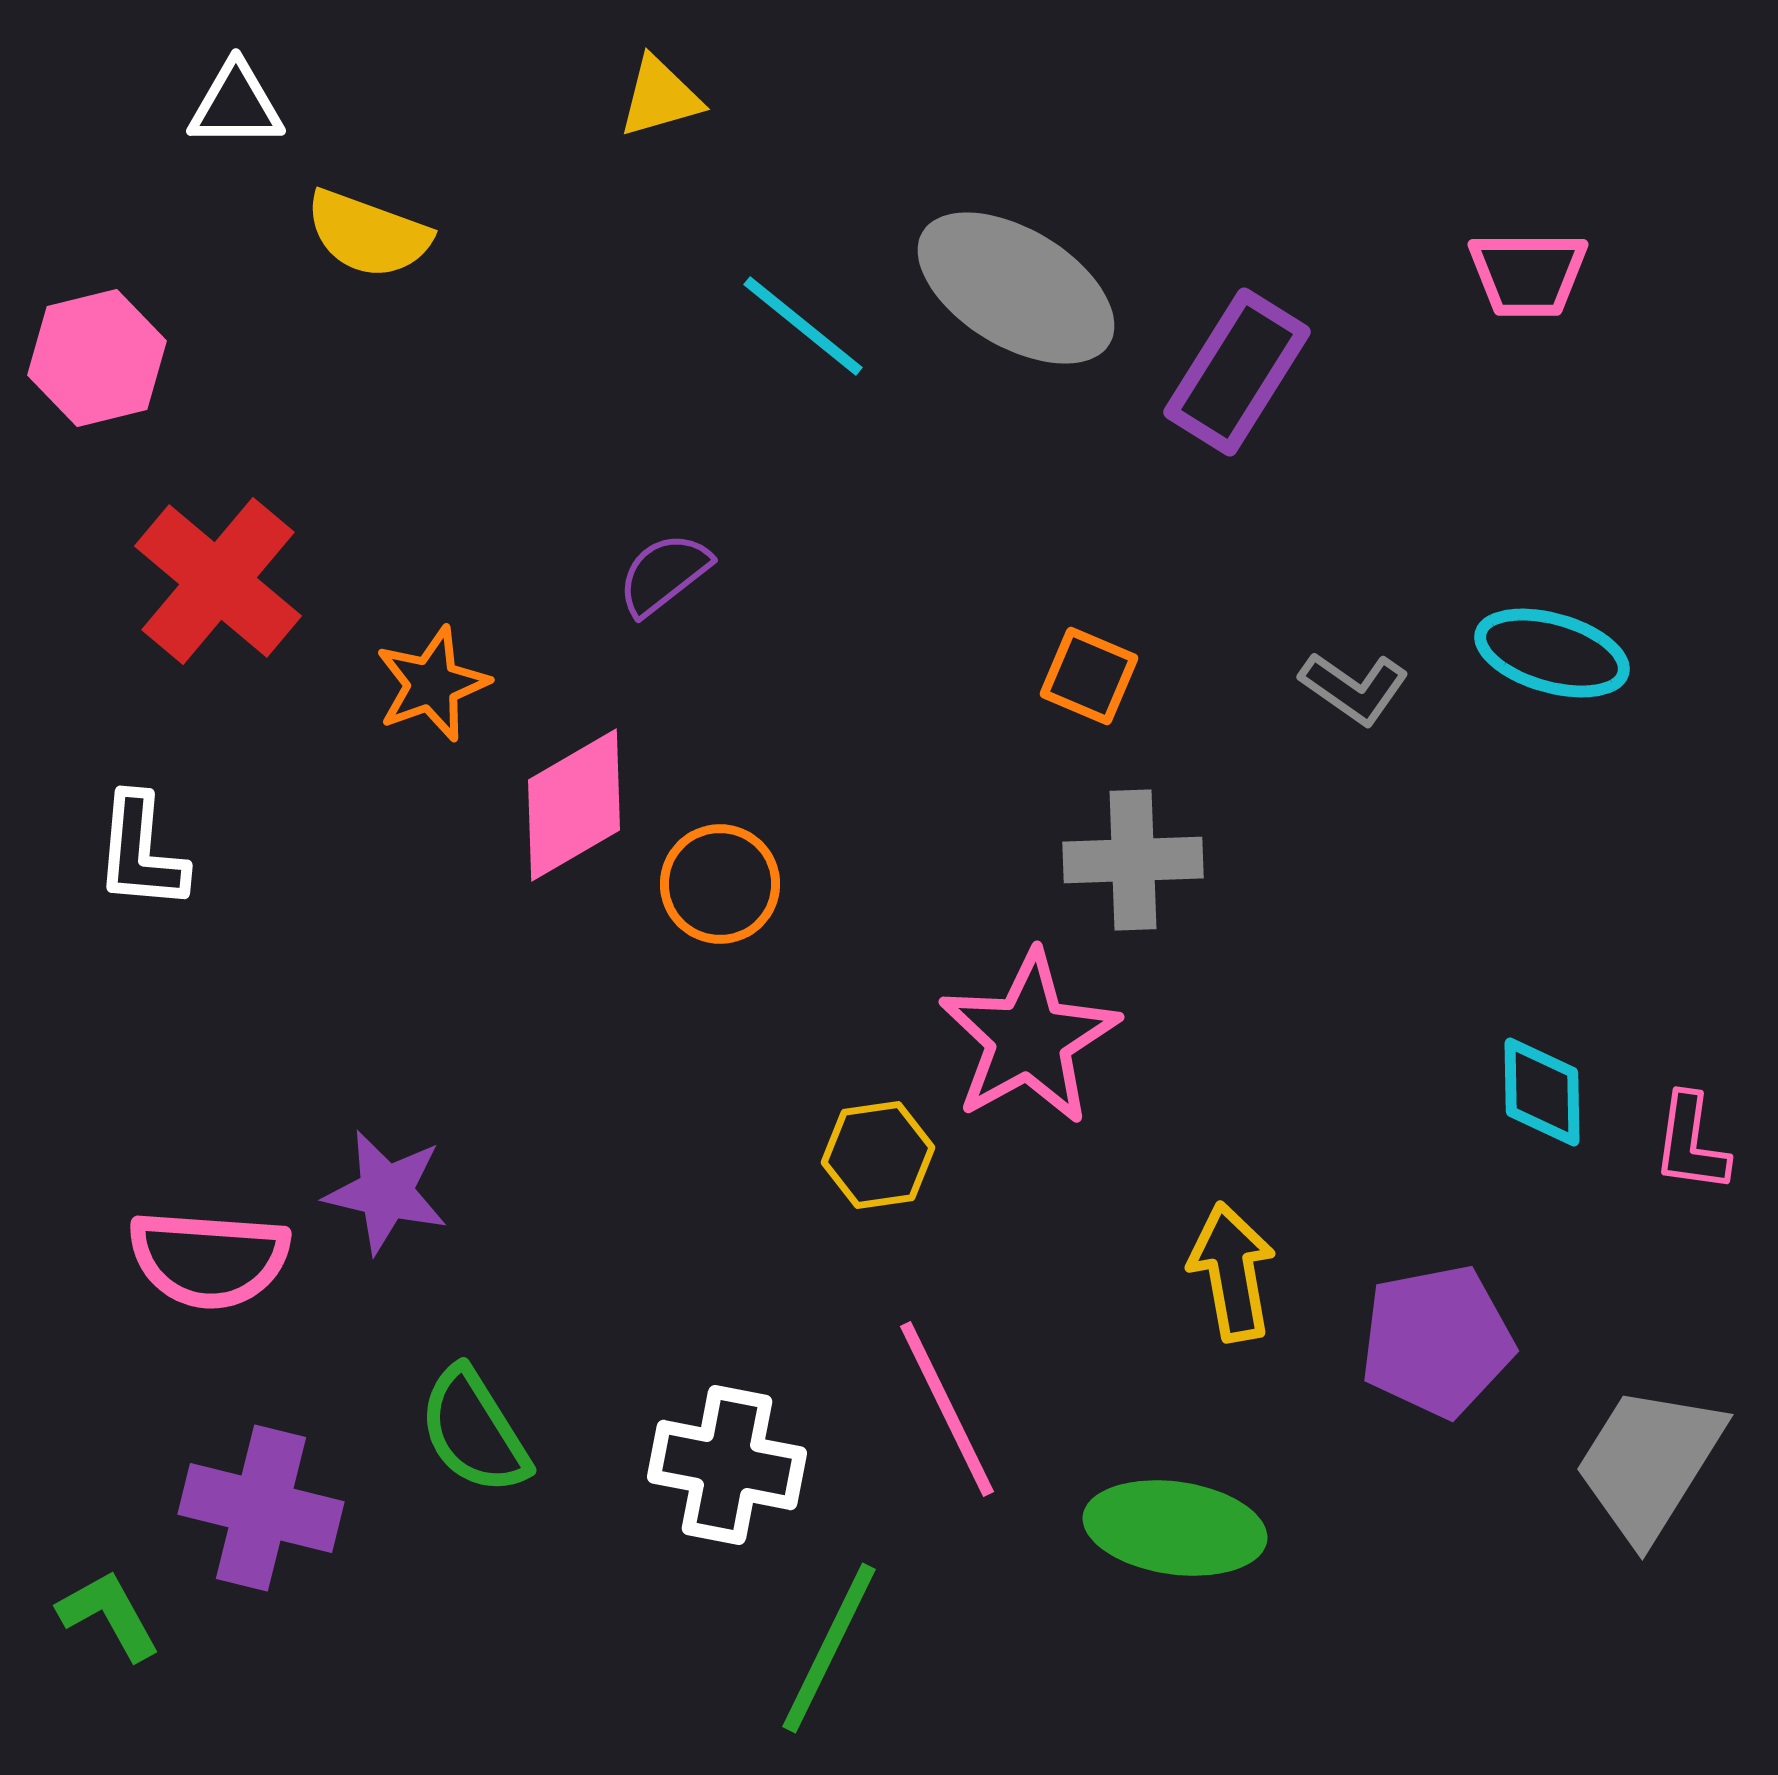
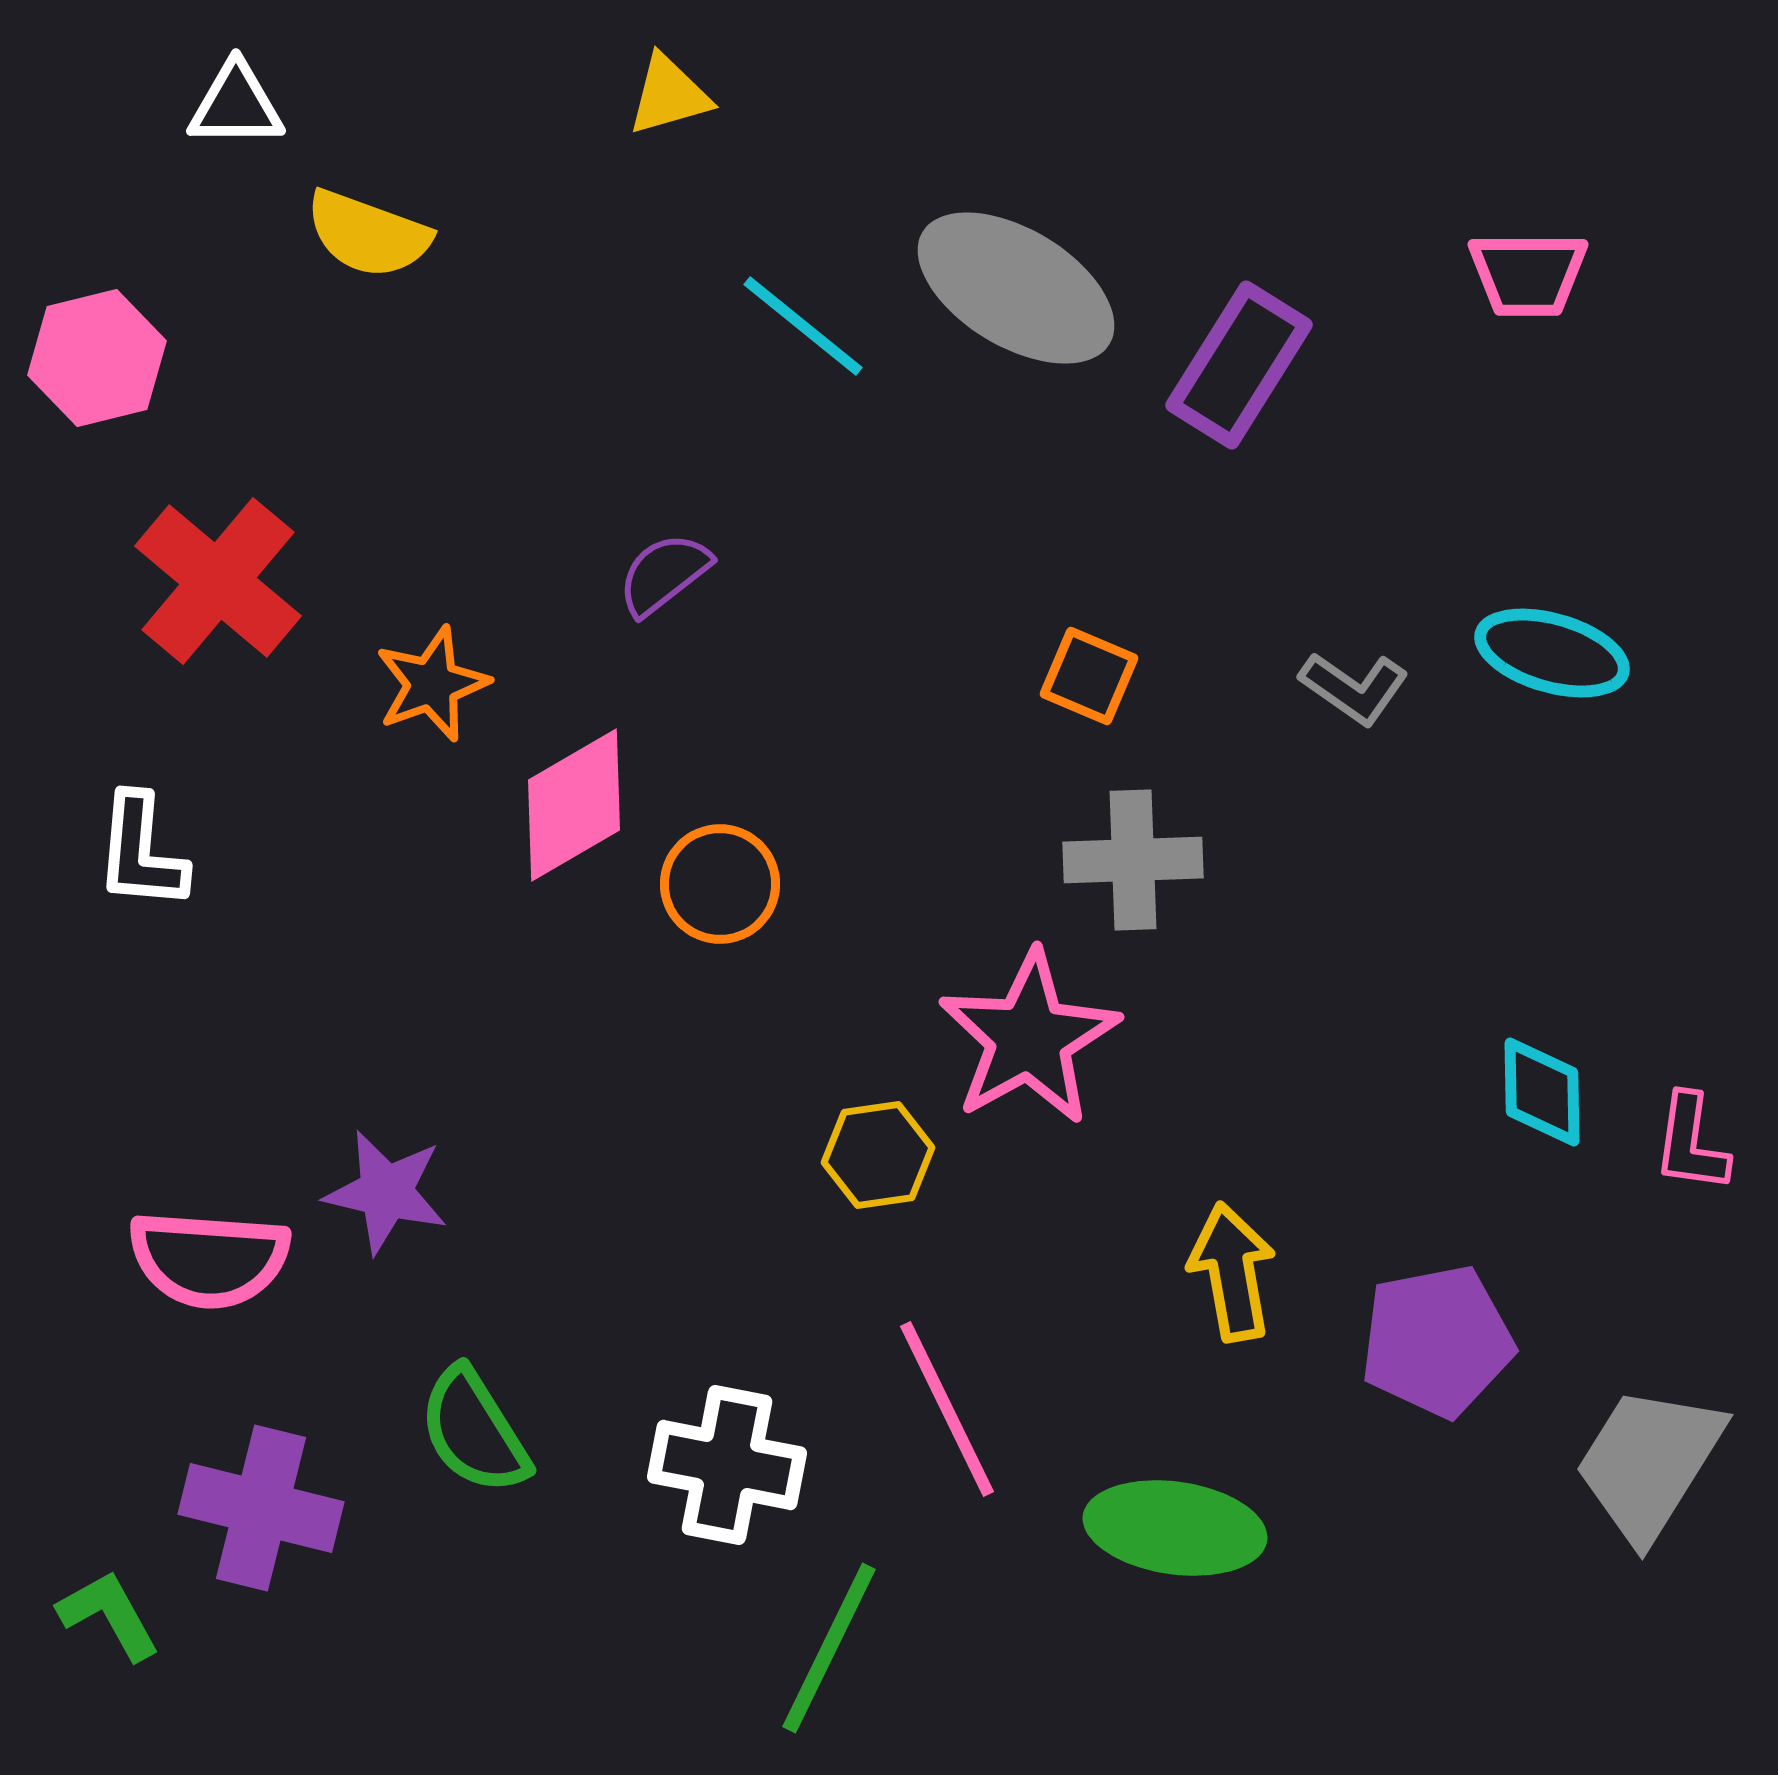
yellow triangle: moved 9 px right, 2 px up
purple rectangle: moved 2 px right, 7 px up
